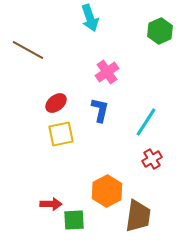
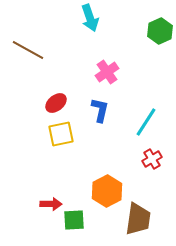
brown trapezoid: moved 3 px down
